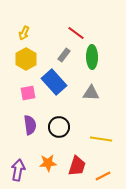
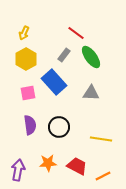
green ellipse: moved 1 px left; rotated 35 degrees counterclockwise
red trapezoid: rotated 80 degrees counterclockwise
